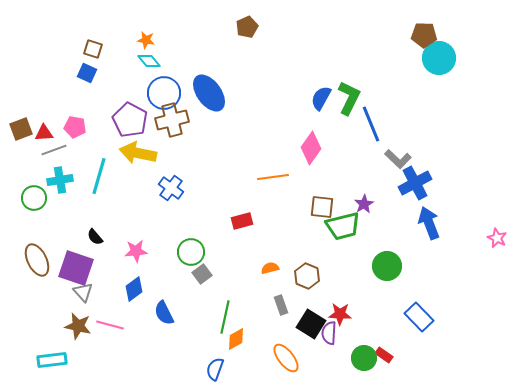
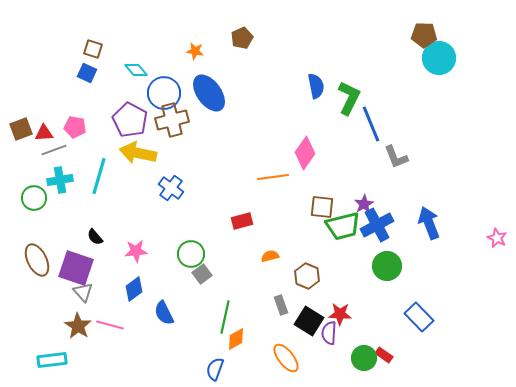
brown pentagon at (247, 27): moved 5 px left, 11 px down
orange star at (146, 40): moved 49 px right, 11 px down
cyan diamond at (149, 61): moved 13 px left, 9 px down
blue semicircle at (321, 98): moved 5 px left, 12 px up; rotated 140 degrees clockwise
pink diamond at (311, 148): moved 6 px left, 5 px down
gray L-shape at (398, 159): moved 2 px left, 2 px up; rotated 24 degrees clockwise
blue cross at (415, 183): moved 38 px left, 42 px down
green circle at (191, 252): moved 2 px down
orange semicircle at (270, 268): moved 12 px up
black square at (311, 324): moved 2 px left, 3 px up
brown star at (78, 326): rotated 20 degrees clockwise
